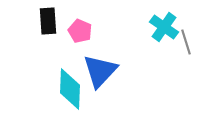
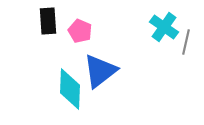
gray line: rotated 30 degrees clockwise
blue triangle: rotated 9 degrees clockwise
